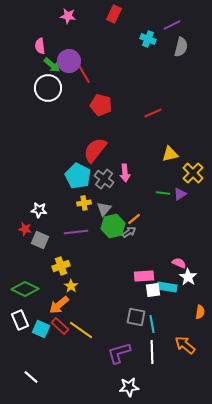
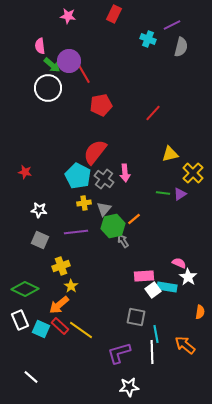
red pentagon at (101, 105): rotated 25 degrees counterclockwise
red line at (153, 113): rotated 24 degrees counterclockwise
red semicircle at (95, 150): moved 2 px down
red star at (25, 229): moved 57 px up
gray arrow at (129, 232): moved 6 px left, 9 px down; rotated 88 degrees counterclockwise
white square at (153, 290): rotated 28 degrees counterclockwise
cyan line at (152, 324): moved 4 px right, 10 px down
